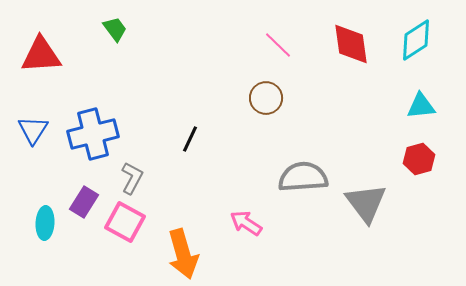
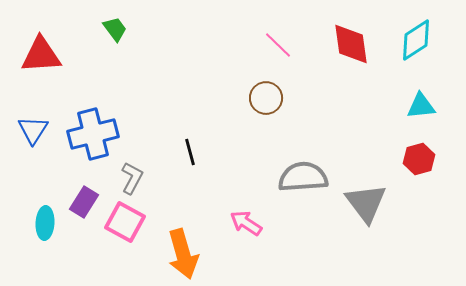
black line: moved 13 px down; rotated 40 degrees counterclockwise
